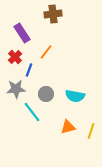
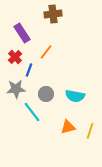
yellow line: moved 1 px left
